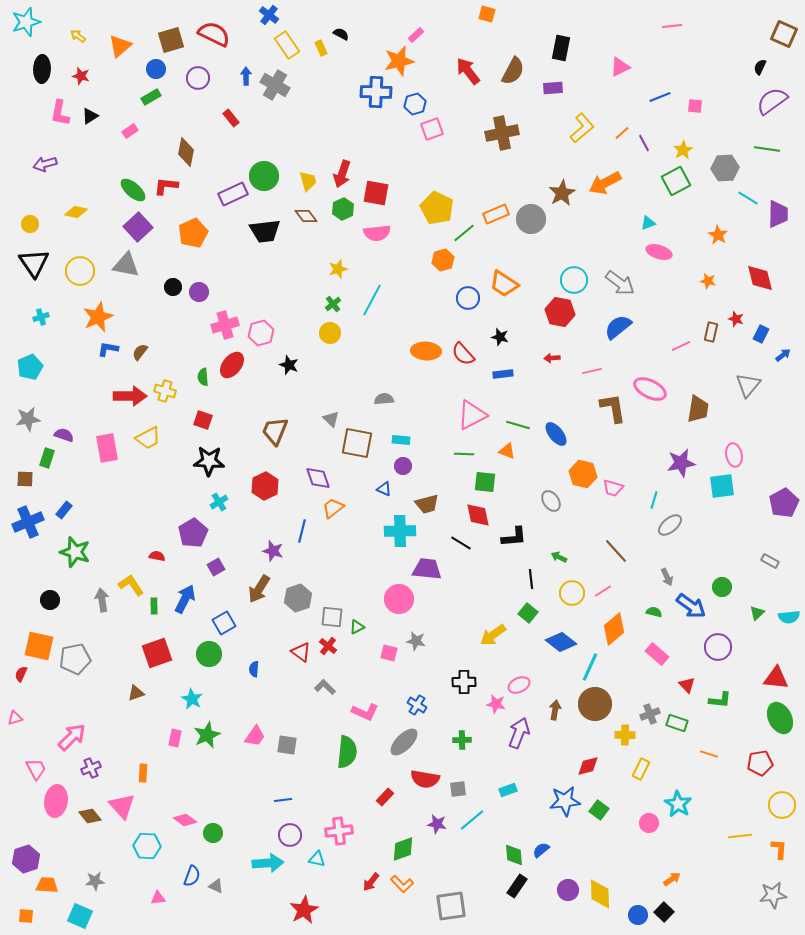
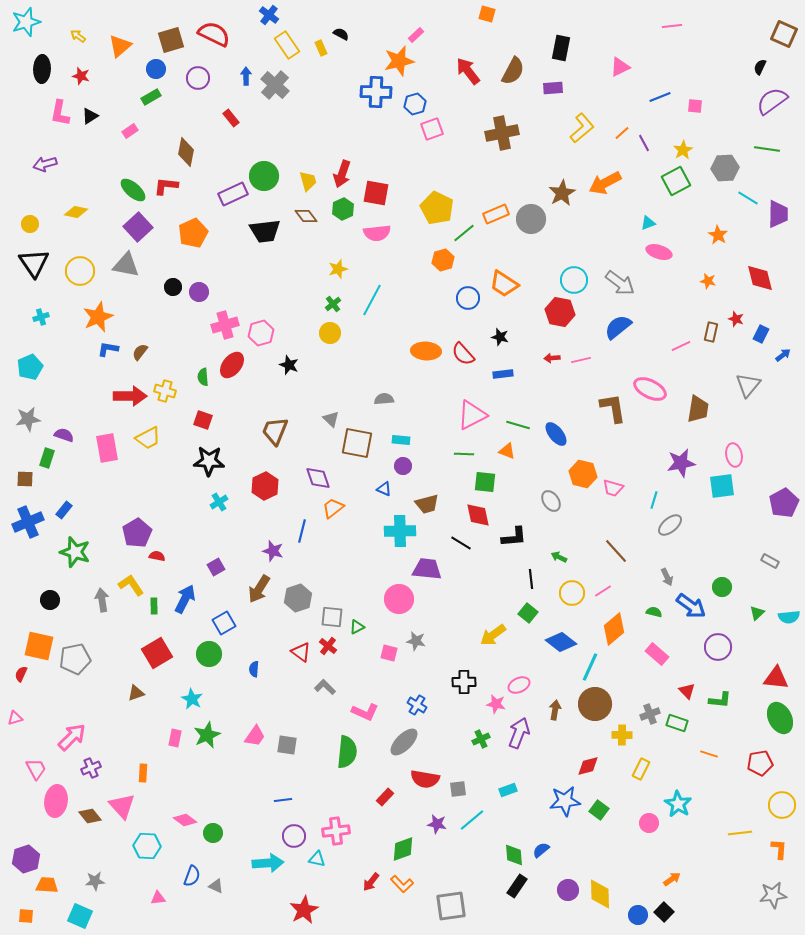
gray cross at (275, 85): rotated 12 degrees clockwise
pink line at (592, 371): moved 11 px left, 11 px up
purple pentagon at (193, 533): moved 56 px left
red square at (157, 653): rotated 12 degrees counterclockwise
red triangle at (687, 685): moved 6 px down
yellow cross at (625, 735): moved 3 px left
green cross at (462, 740): moved 19 px right, 1 px up; rotated 24 degrees counterclockwise
pink cross at (339, 831): moved 3 px left
purple circle at (290, 835): moved 4 px right, 1 px down
yellow line at (740, 836): moved 3 px up
